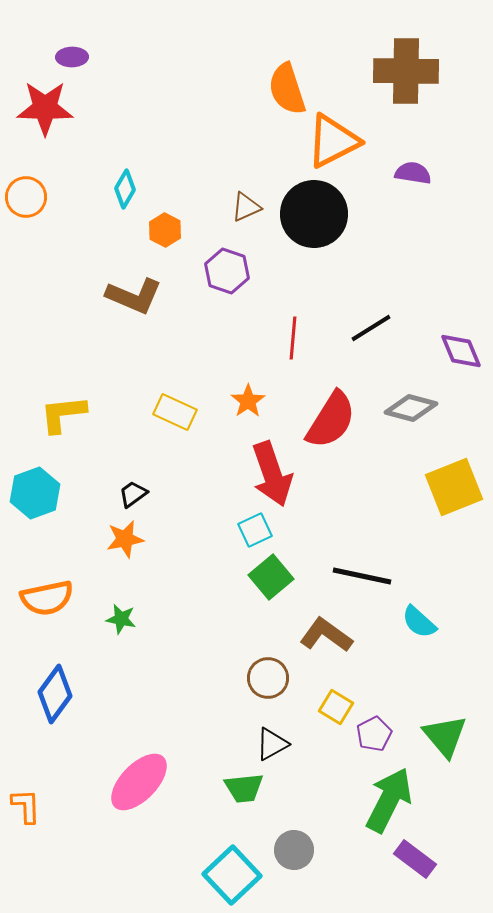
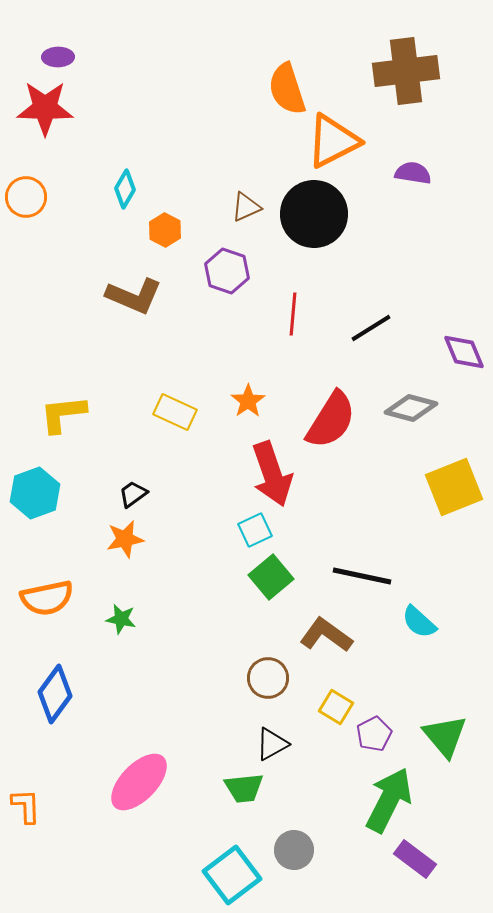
purple ellipse at (72, 57): moved 14 px left
brown cross at (406, 71): rotated 8 degrees counterclockwise
red line at (293, 338): moved 24 px up
purple diamond at (461, 351): moved 3 px right, 1 px down
cyan square at (232, 875): rotated 6 degrees clockwise
